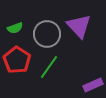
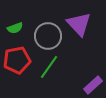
purple triangle: moved 2 px up
gray circle: moved 1 px right, 2 px down
red pentagon: rotated 28 degrees clockwise
purple rectangle: rotated 18 degrees counterclockwise
